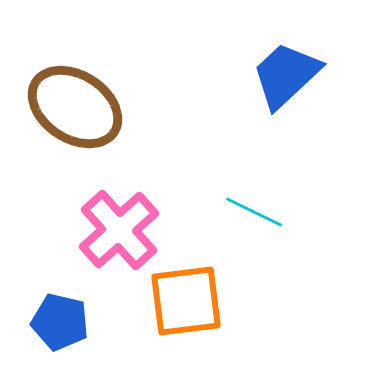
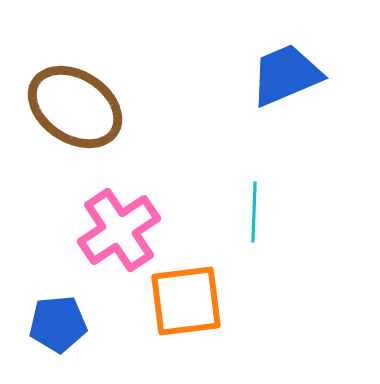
blue trapezoid: rotated 20 degrees clockwise
cyan line: rotated 66 degrees clockwise
pink cross: rotated 8 degrees clockwise
blue pentagon: moved 2 px left, 2 px down; rotated 18 degrees counterclockwise
